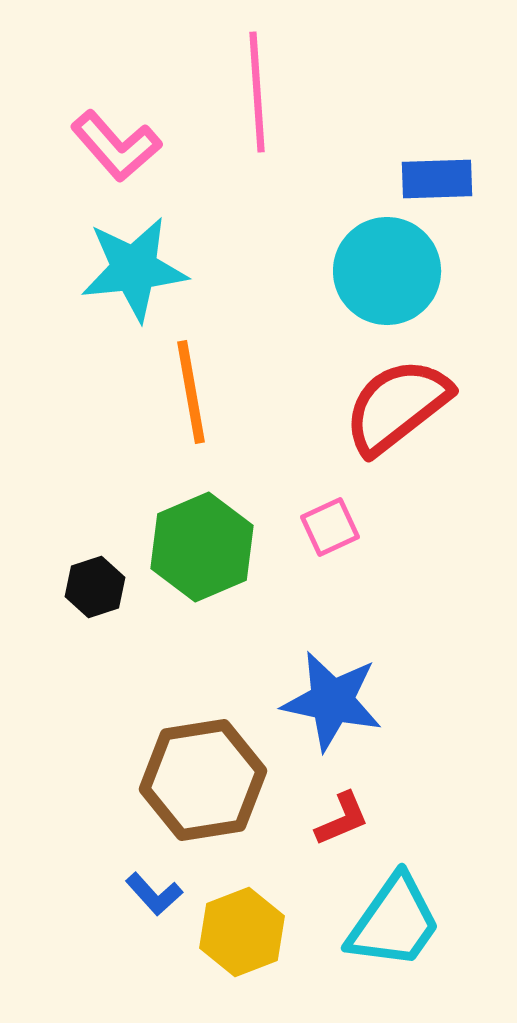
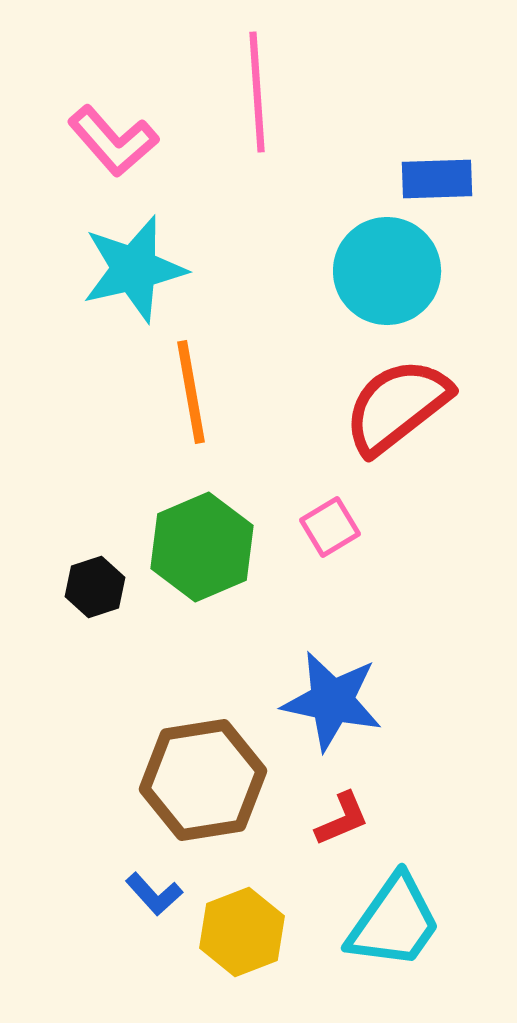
pink L-shape: moved 3 px left, 5 px up
cyan star: rotated 7 degrees counterclockwise
pink square: rotated 6 degrees counterclockwise
